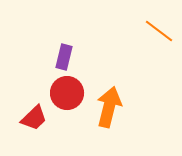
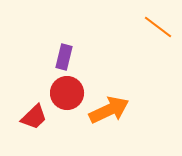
orange line: moved 1 px left, 4 px up
orange arrow: moved 3 px down; rotated 51 degrees clockwise
red trapezoid: moved 1 px up
